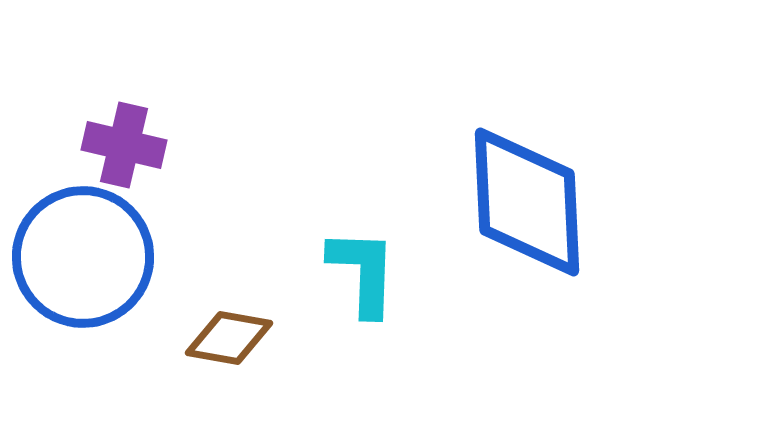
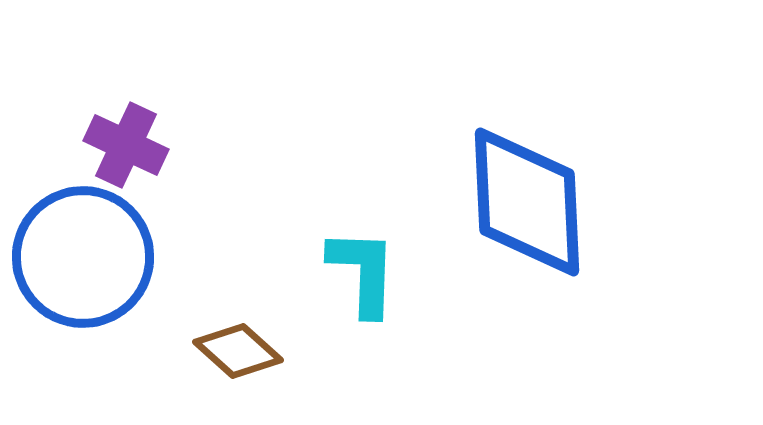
purple cross: moved 2 px right; rotated 12 degrees clockwise
brown diamond: moved 9 px right, 13 px down; rotated 32 degrees clockwise
